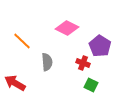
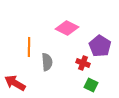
orange line: moved 7 px right, 6 px down; rotated 48 degrees clockwise
